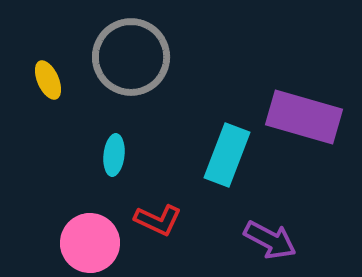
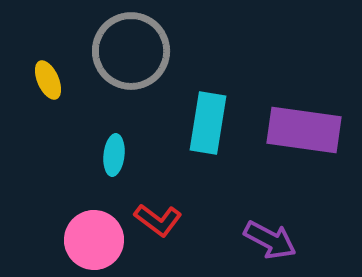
gray circle: moved 6 px up
purple rectangle: moved 13 px down; rotated 8 degrees counterclockwise
cyan rectangle: moved 19 px left, 32 px up; rotated 12 degrees counterclockwise
red L-shape: rotated 12 degrees clockwise
pink circle: moved 4 px right, 3 px up
